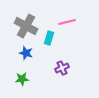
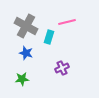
cyan rectangle: moved 1 px up
